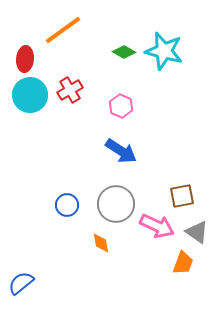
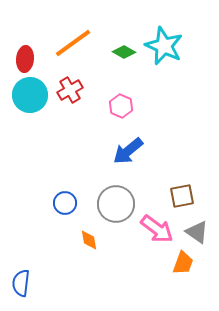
orange line: moved 10 px right, 13 px down
cyan star: moved 5 px up; rotated 9 degrees clockwise
blue arrow: moved 7 px right; rotated 108 degrees clockwise
blue circle: moved 2 px left, 2 px up
pink arrow: moved 3 px down; rotated 12 degrees clockwise
orange diamond: moved 12 px left, 3 px up
blue semicircle: rotated 44 degrees counterclockwise
